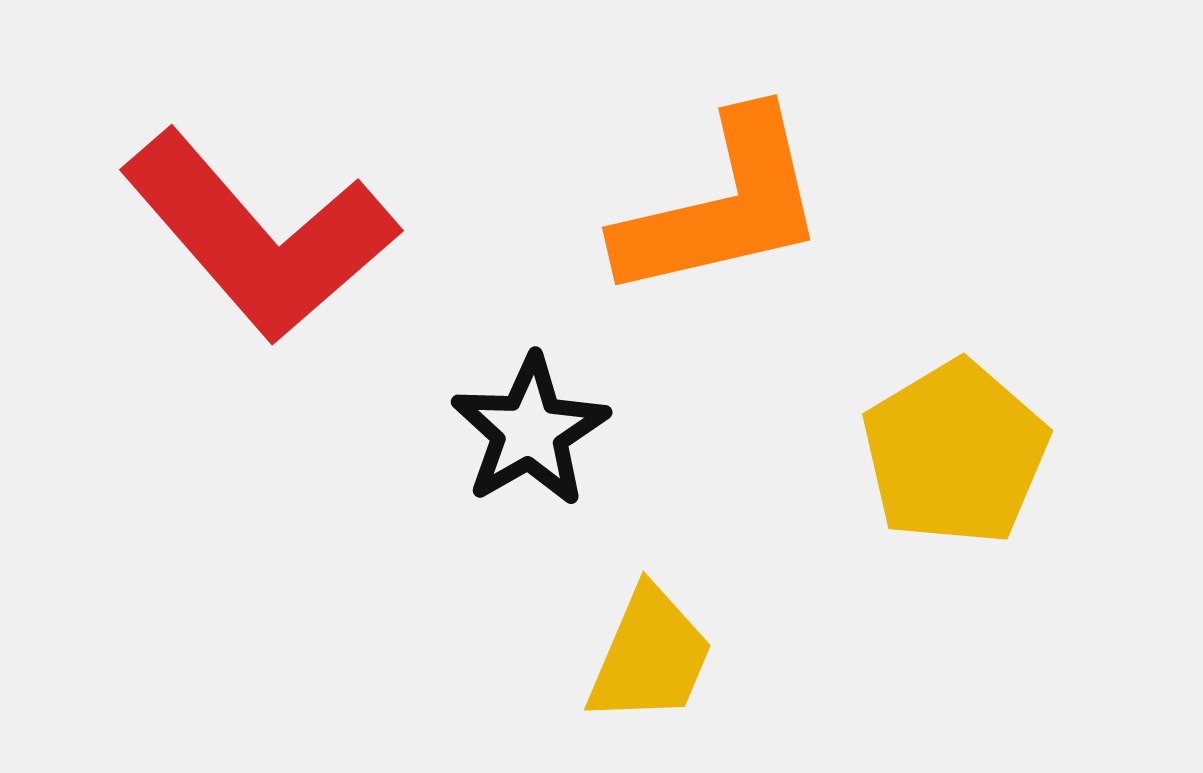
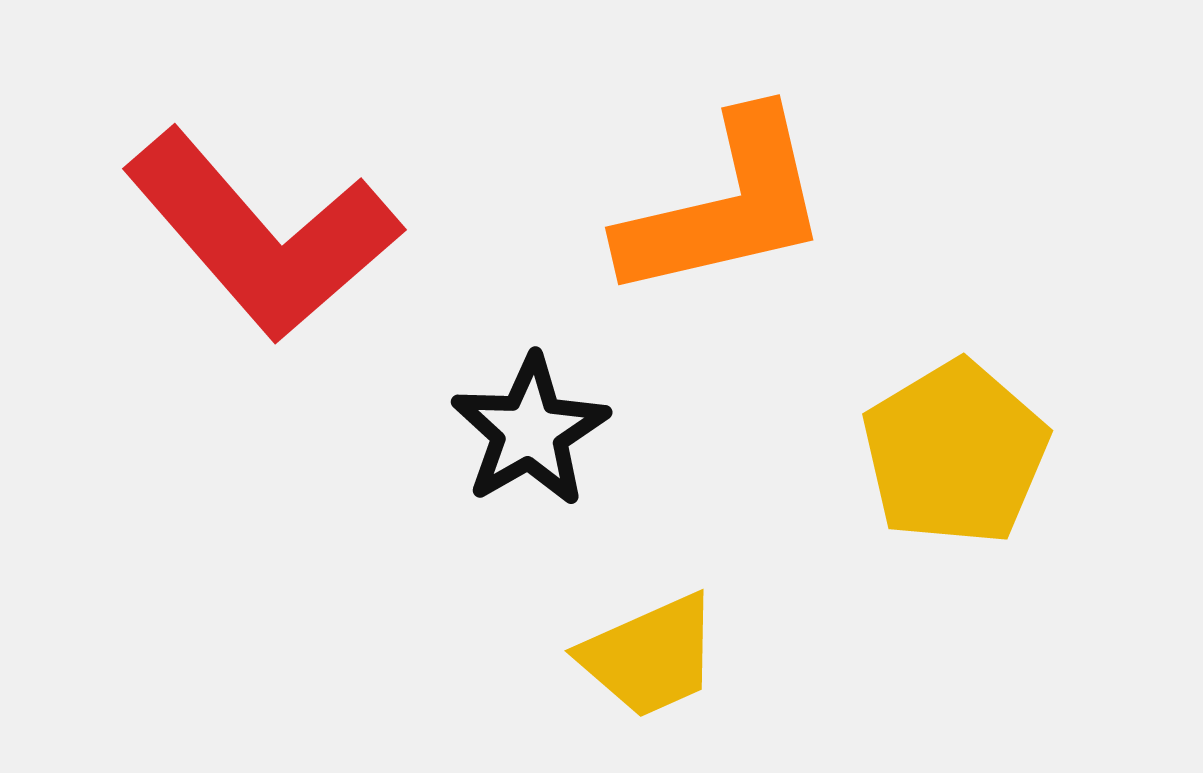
orange L-shape: moved 3 px right
red L-shape: moved 3 px right, 1 px up
yellow trapezoid: rotated 43 degrees clockwise
